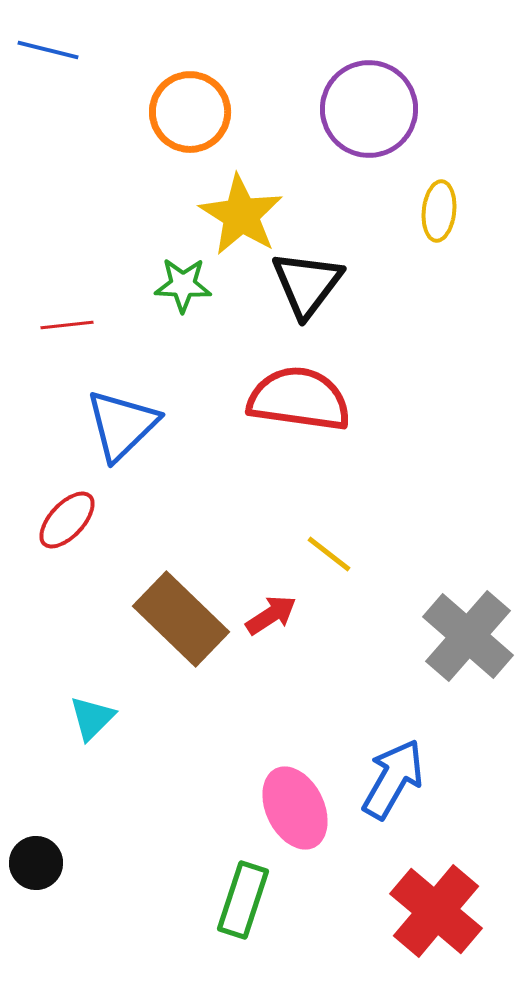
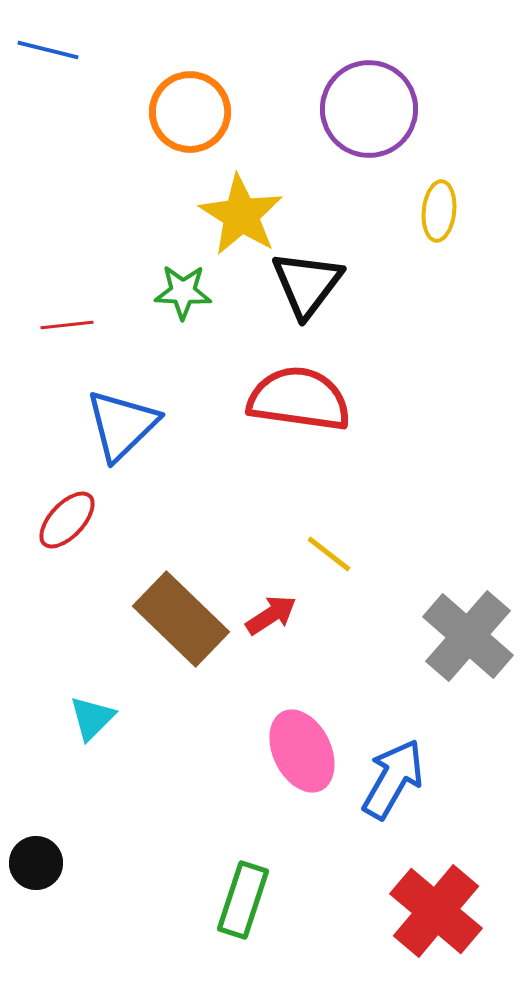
green star: moved 7 px down
pink ellipse: moved 7 px right, 57 px up
